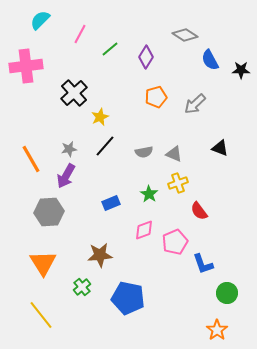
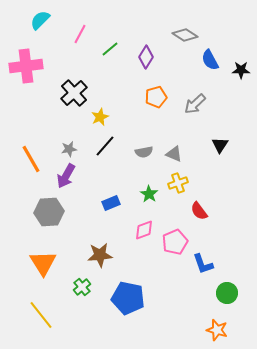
black triangle: moved 3 px up; rotated 42 degrees clockwise
orange star: rotated 20 degrees counterclockwise
